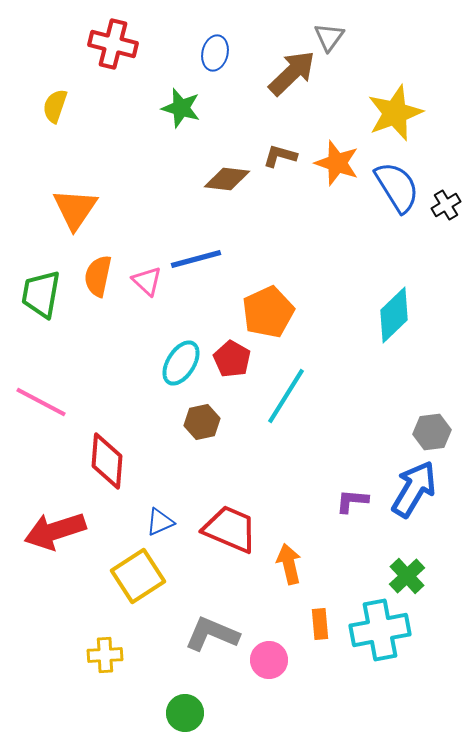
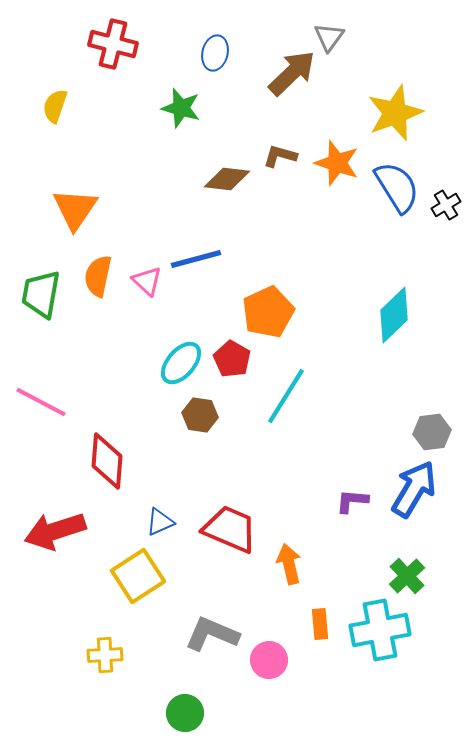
cyan ellipse: rotated 9 degrees clockwise
brown hexagon: moved 2 px left, 7 px up; rotated 20 degrees clockwise
